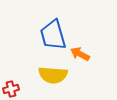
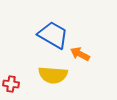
blue trapezoid: rotated 136 degrees clockwise
red cross: moved 5 px up; rotated 21 degrees clockwise
